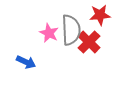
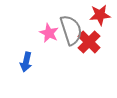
gray semicircle: rotated 16 degrees counterclockwise
blue arrow: rotated 78 degrees clockwise
